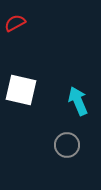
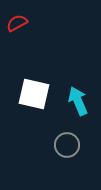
red semicircle: moved 2 px right
white square: moved 13 px right, 4 px down
